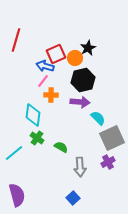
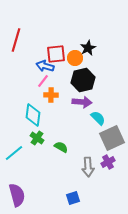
red square: rotated 18 degrees clockwise
purple arrow: moved 2 px right
gray arrow: moved 8 px right
blue square: rotated 24 degrees clockwise
